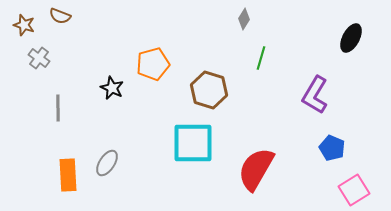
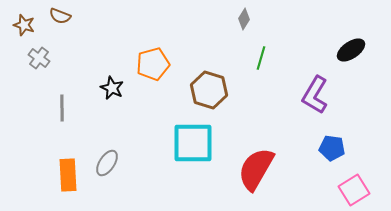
black ellipse: moved 12 px down; rotated 28 degrees clockwise
gray line: moved 4 px right
blue pentagon: rotated 15 degrees counterclockwise
